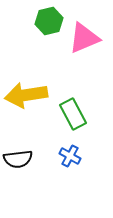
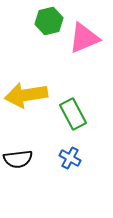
blue cross: moved 2 px down
